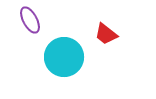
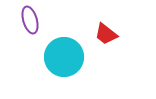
purple ellipse: rotated 12 degrees clockwise
